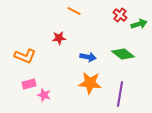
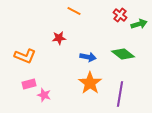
orange star: rotated 30 degrees clockwise
